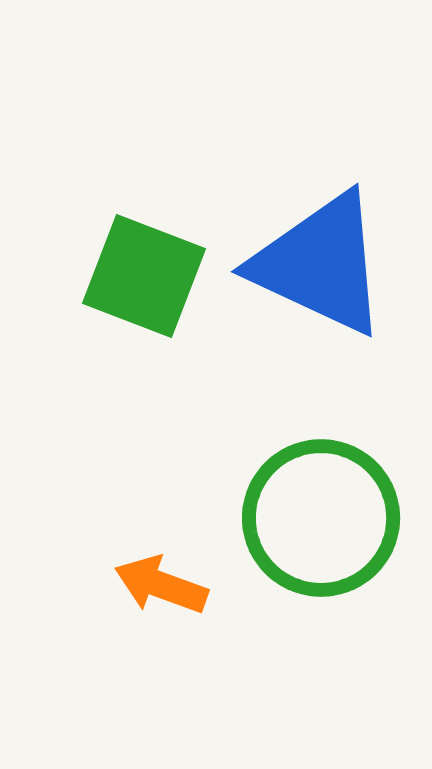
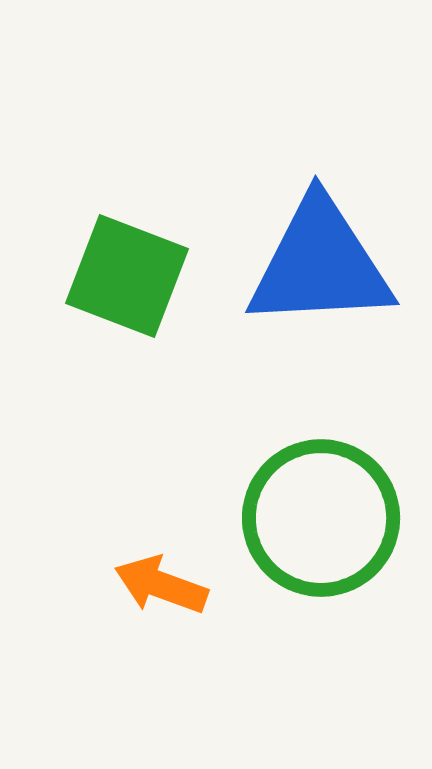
blue triangle: rotated 28 degrees counterclockwise
green square: moved 17 px left
